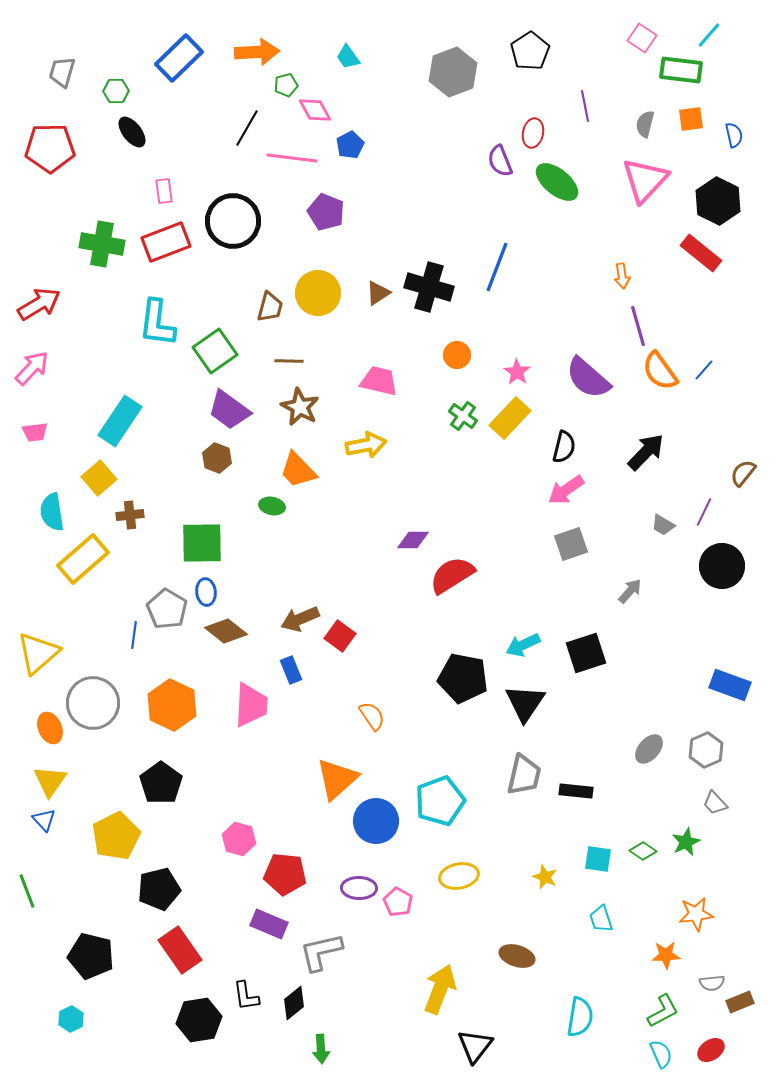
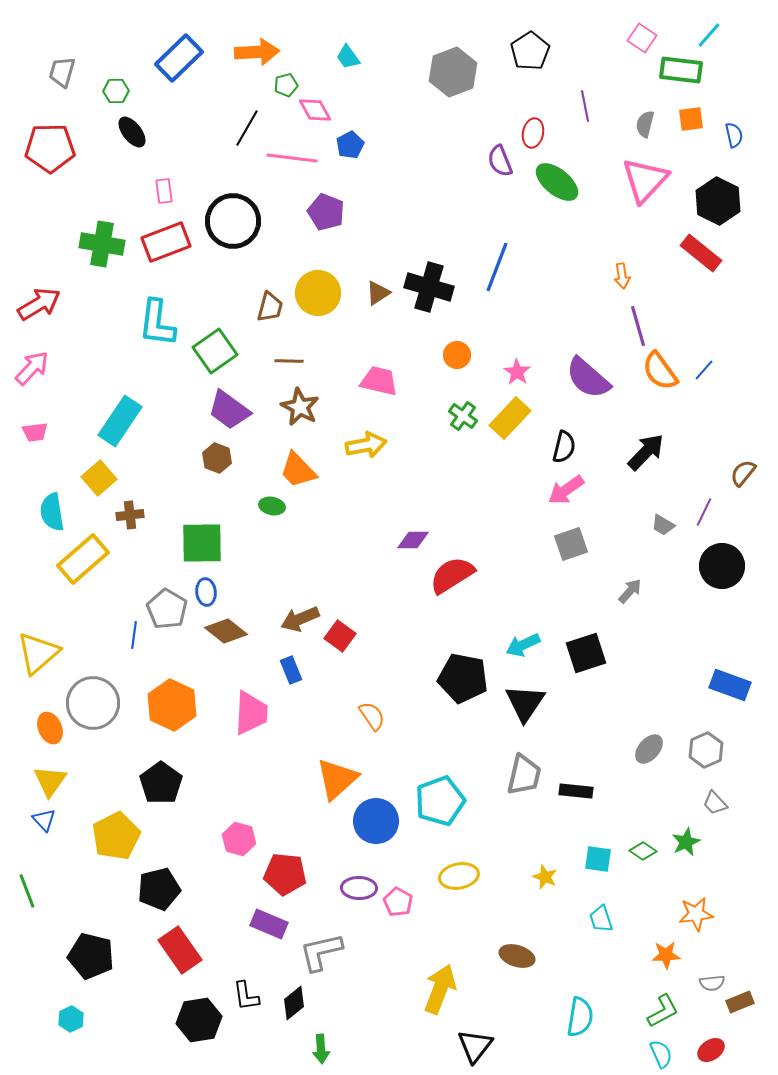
pink trapezoid at (251, 705): moved 8 px down
